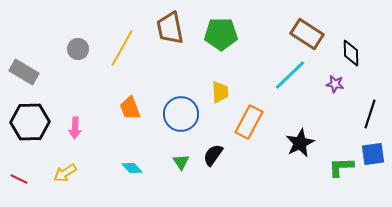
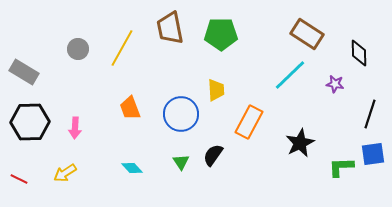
black diamond: moved 8 px right
yellow trapezoid: moved 4 px left, 2 px up
